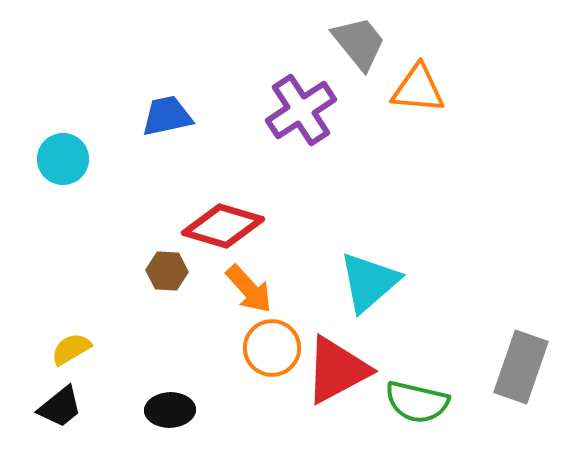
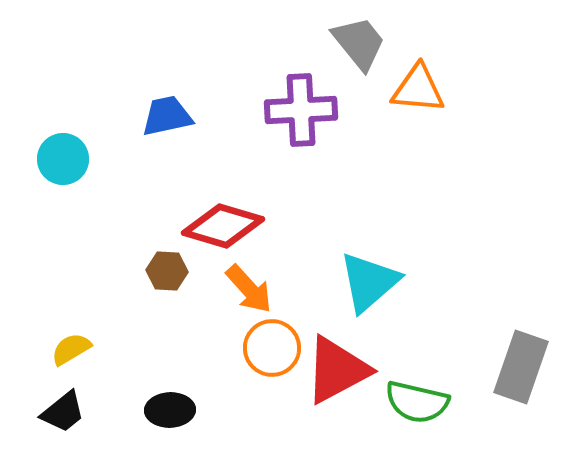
purple cross: rotated 30 degrees clockwise
black trapezoid: moved 3 px right, 5 px down
